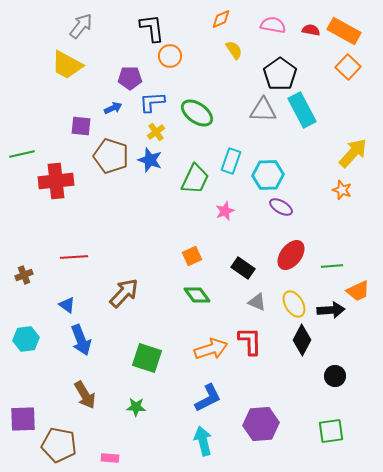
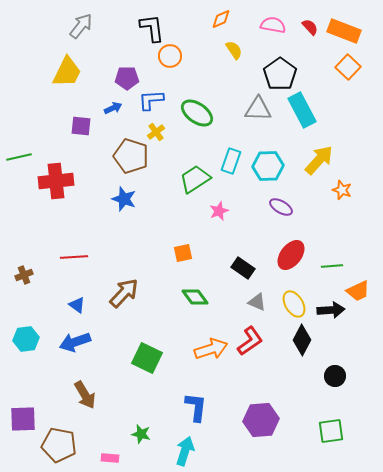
red semicircle at (311, 30): moved 1 px left, 3 px up; rotated 36 degrees clockwise
orange rectangle at (344, 31): rotated 8 degrees counterclockwise
yellow trapezoid at (67, 65): moved 7 px down; rotated 92 degrees counterclockwise
purple pentagon at (130, 78): moved 3 px left
blue L-shape at (152, 102): moved 1 px left, 2 px up
gray triangle at (263, 110): moved 5 px left, 1 px up
yellow arrow at (353, 153): moved 34 px left, 7 px down
green line at (22, 154): moved 3 px left, 3 px down
brown pentagon at (111, 156): moved 20 px right
blue star at (150, 160): moved 26 px left, 39 px down
cyan hexagon at (268, 175): moved 9 px up
green trapezoid at (195, 179): rotated 148 degrees counterclockwise
pink star at (225, 211): moved 6 px left
orange square at (192, 256): moved 9 px left, 3 px up; rotated 12 degrees clockwise
green diamond at (197, 295): moved 2 px left, 2 px down
blue triangle at (67, 305): moved 10 px right
blue arrow at (81, 340): moved 6 px left, 2 px down; rotated 92 degrees clockwise
red L-shape at (250, 341): rotated 56 degrees clockwise
green square at (147, 358): rotated 8 degrees clockwise
blue L-shape at (208, 398): moved 12 px left, 9 px down; rotated 56 degrees counterclockwise
green star at (136, 407): moved 5 px right, 27 px down; rotated 12 degrees clockwise
purple hexagon at (261, 424): moved 4 px up
cyan arrow at (203, 441): moved 18 px left, 10 px down; rotated 32 degrees clockwise
